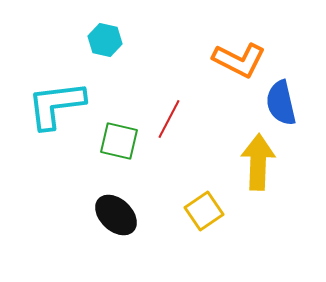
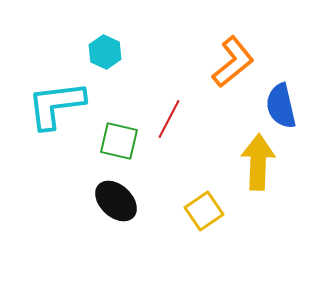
cyan hexagon: moved 12 px down; rotated 12 degrees clockwise
orange L-shape: moved 6 px left, 2 px down; rotated 66 degrees counterclockwise
blue semicircle: moved 3 px down
black ellipse: moved 14 px up
